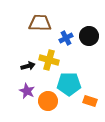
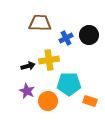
black circle: moved 1 px up
yellow cross: rotated 24 degrees counterclockwise
